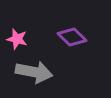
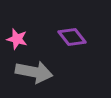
purple diamond: rotated 8 degrees clockwise
